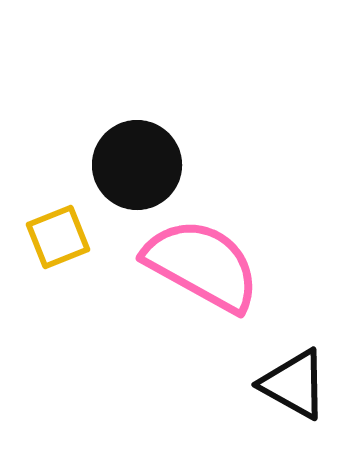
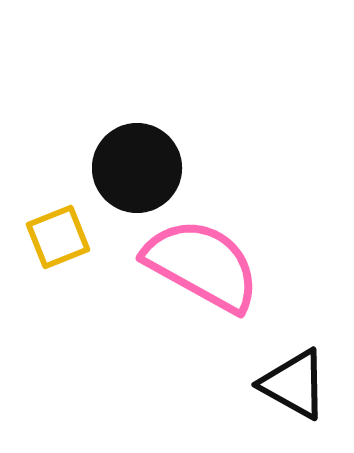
black circle: moved 3 px down
